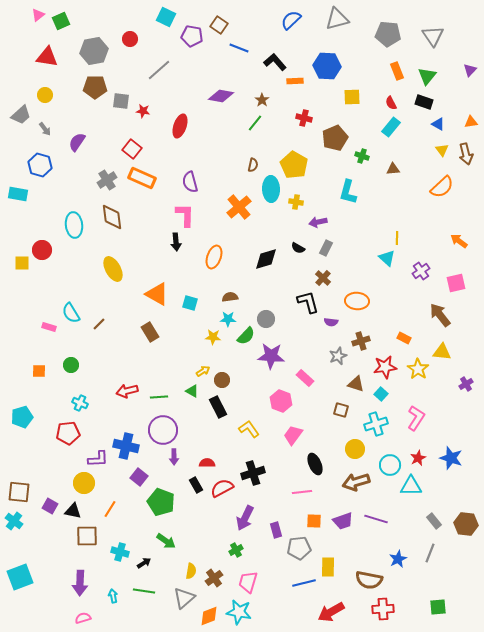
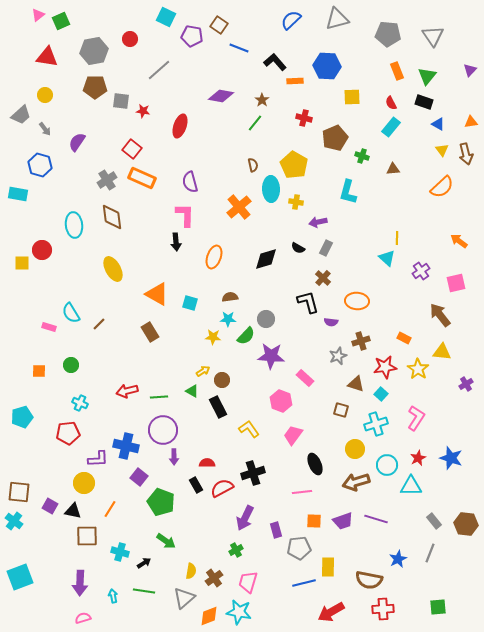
brown semicircle at (253, 165): rotated 24 degrees counterclockwise
cyan circle at (390, 465): moved 3 px left
